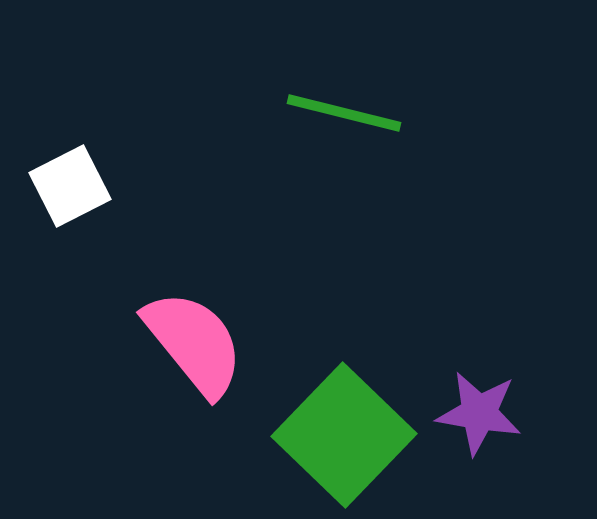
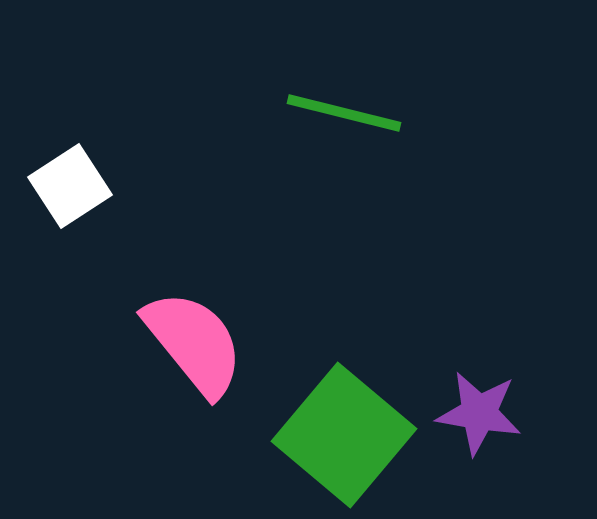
white square: rotated 6 degrees counterclockwise
green square: rotated 4 degrees counterclockwise
